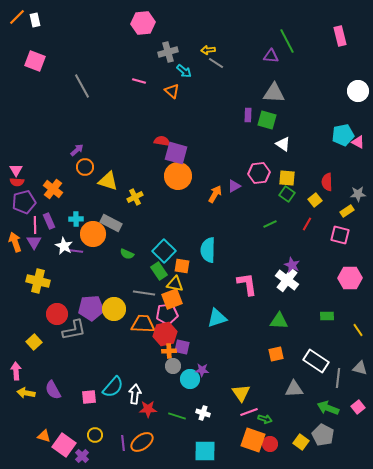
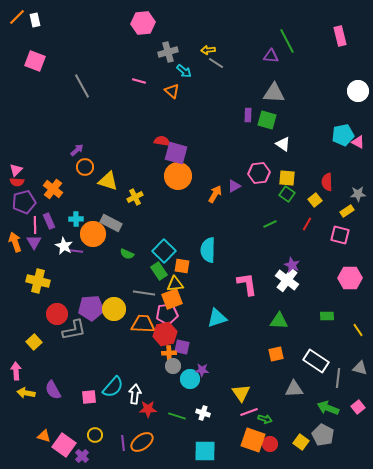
pink triangle at (16, 170): rotated 16 degrees clockwise
yellow triangle at (175, 284): rotated 18 degrees counterclockwise
orange cross at (169, 351): moved 2 px down
